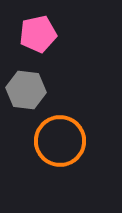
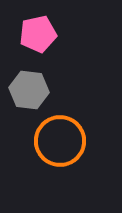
gray hexagon: moved 3 px right
